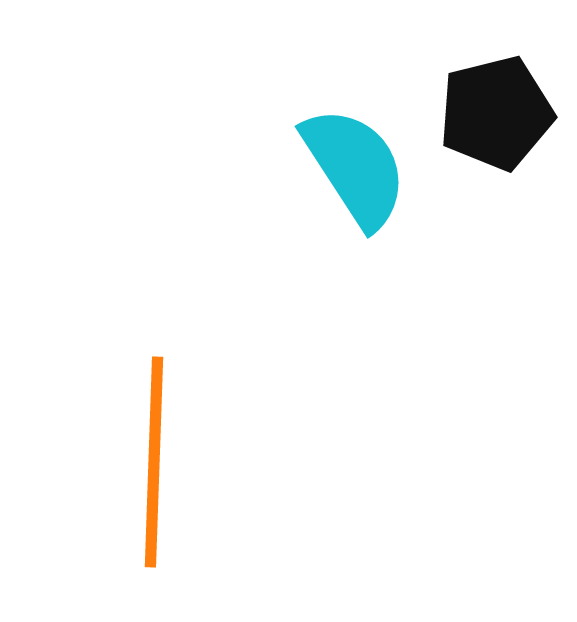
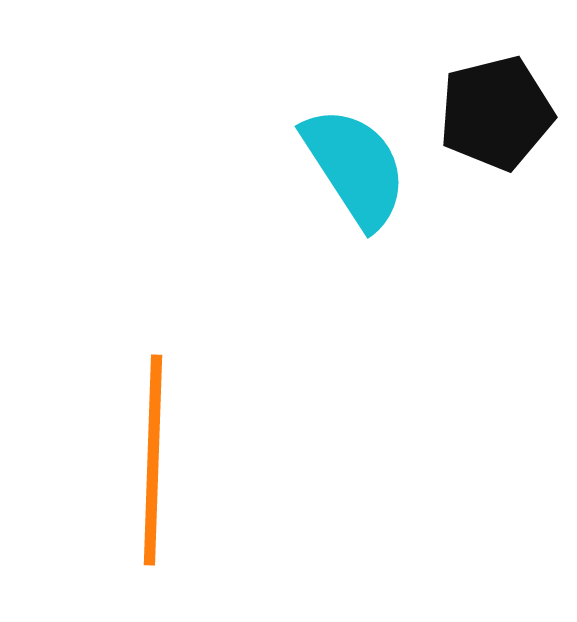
orange line: moved 1 px left, 2 px up
